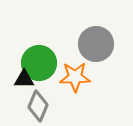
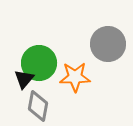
gray circle: moved 12 px right
black triangle: rotated 50 degrees counterclockwise
gray diamond: rotated 12 degrees counterclockwise
